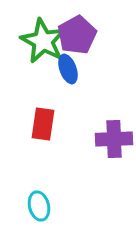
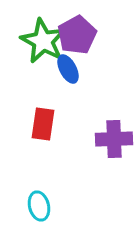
blue ellipse: rotated 8 degrees counterclockwise
